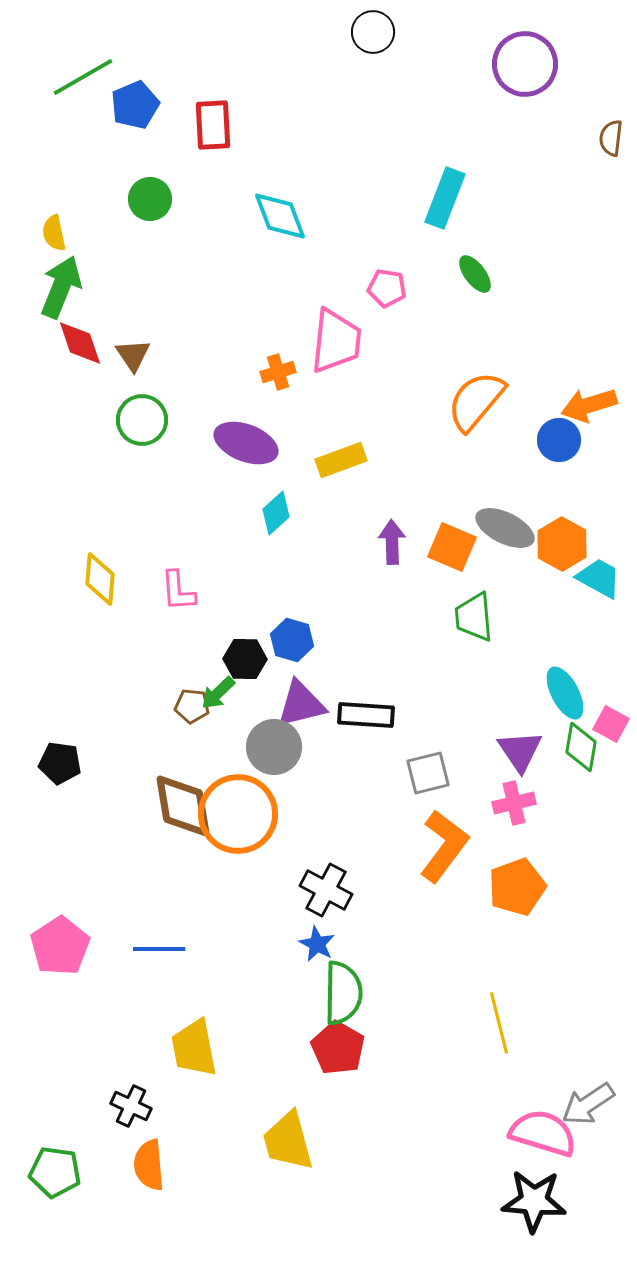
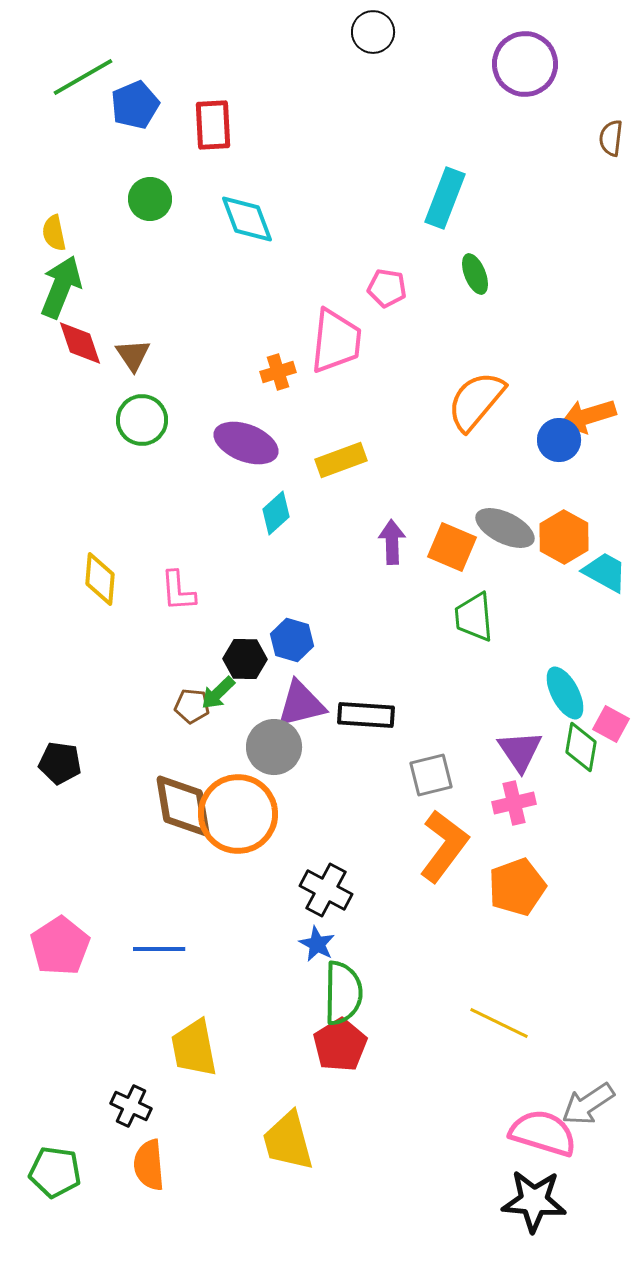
cyan diamond at (280, 216): moved 33 px left, 3 px down
green ellipse at (475, 274): rotated 15 degrees clockwise
orange arrow at (589, 405): moved 1 px left, 11 px down
orange hexagon at (562, 544): moved 2 px right, 7 px up
cyan trapezoid at (599, 578): moved 6 px right, 6 px up
gray square at (428, 773): moved 3 px right, 2 px down
yellow line at (499, 1023): rotated 50 degrees counterclockwise
red pentagon at (338, 1048): moved 2 px right, 3 px up; rotated 10 degrees clockwise
